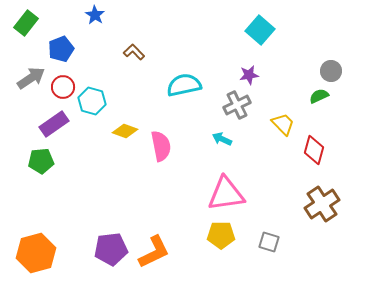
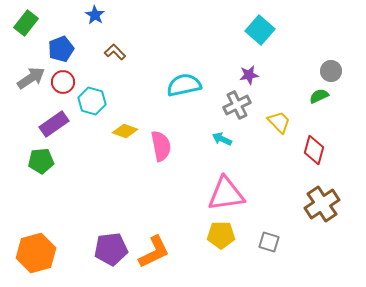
brown L-shape: moved 19 px left
red circle: moved 5 px up
yellow trapezoid: moved 4 px left, 2 px up
